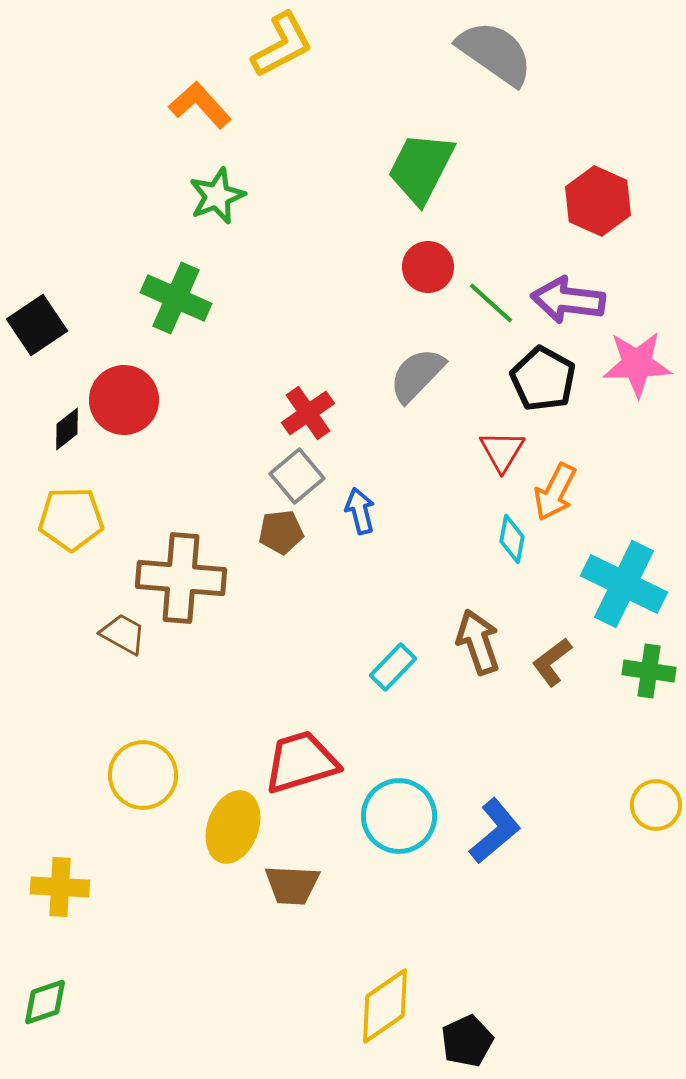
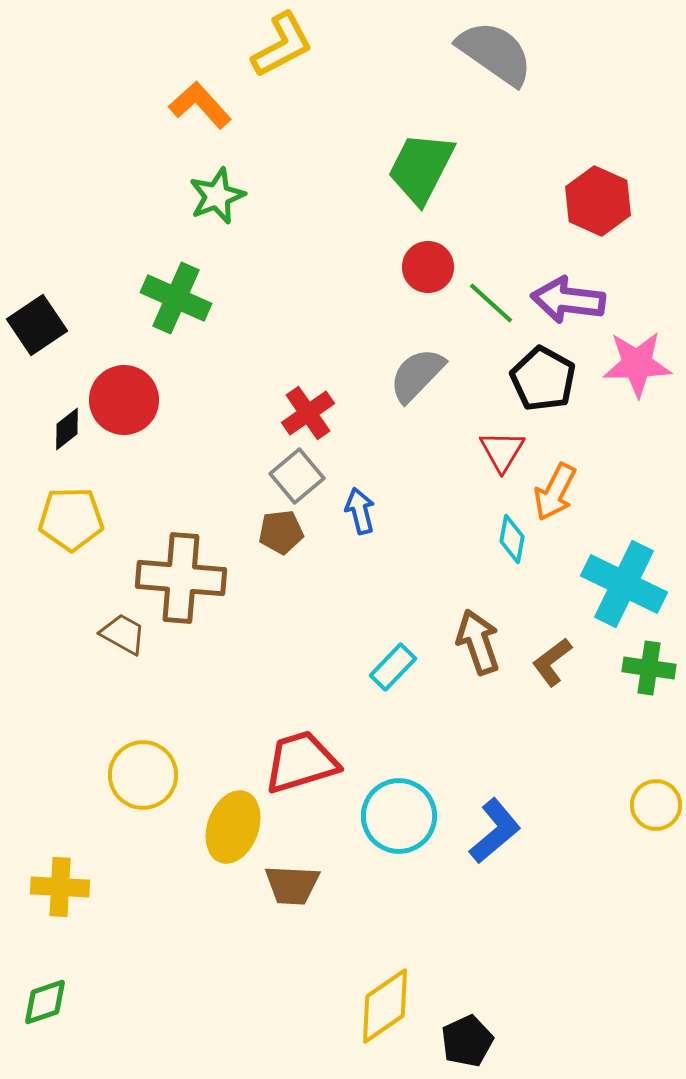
green cross at (649, 671): moved 3 px up
